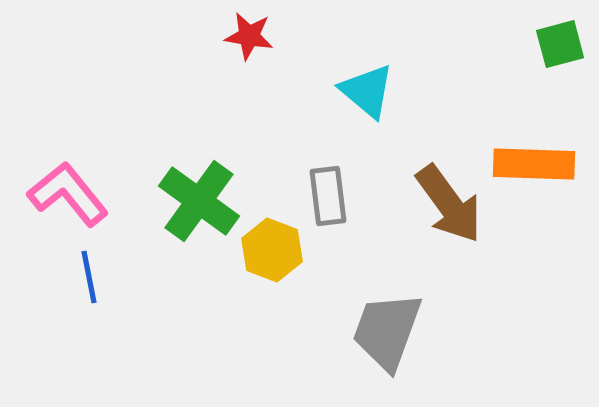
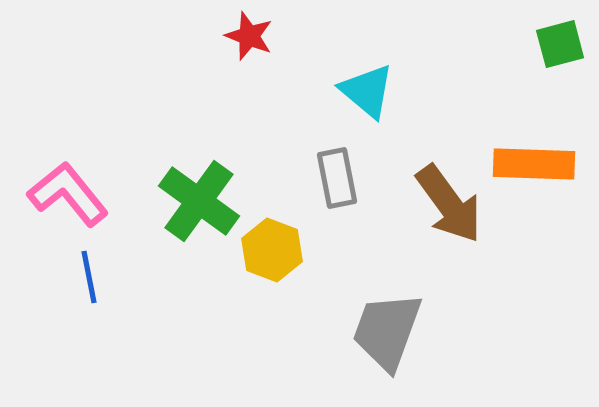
red star: rotated 12 degrees clockwise
gray rectangle: moved 9 px right, 18 px up; rotated 4 degrees counterclockwise
